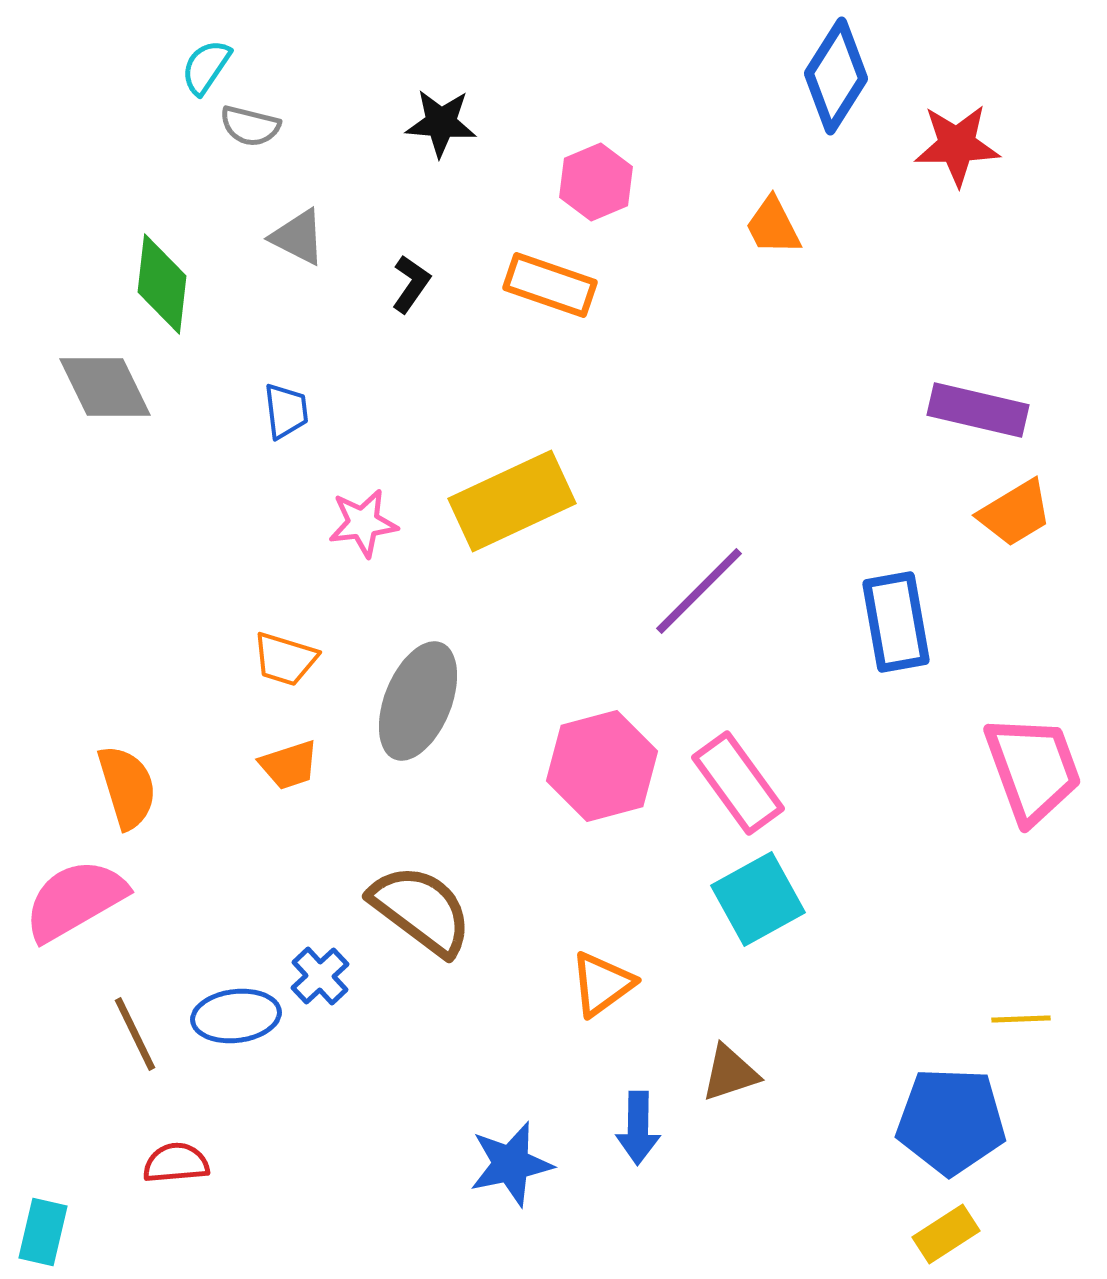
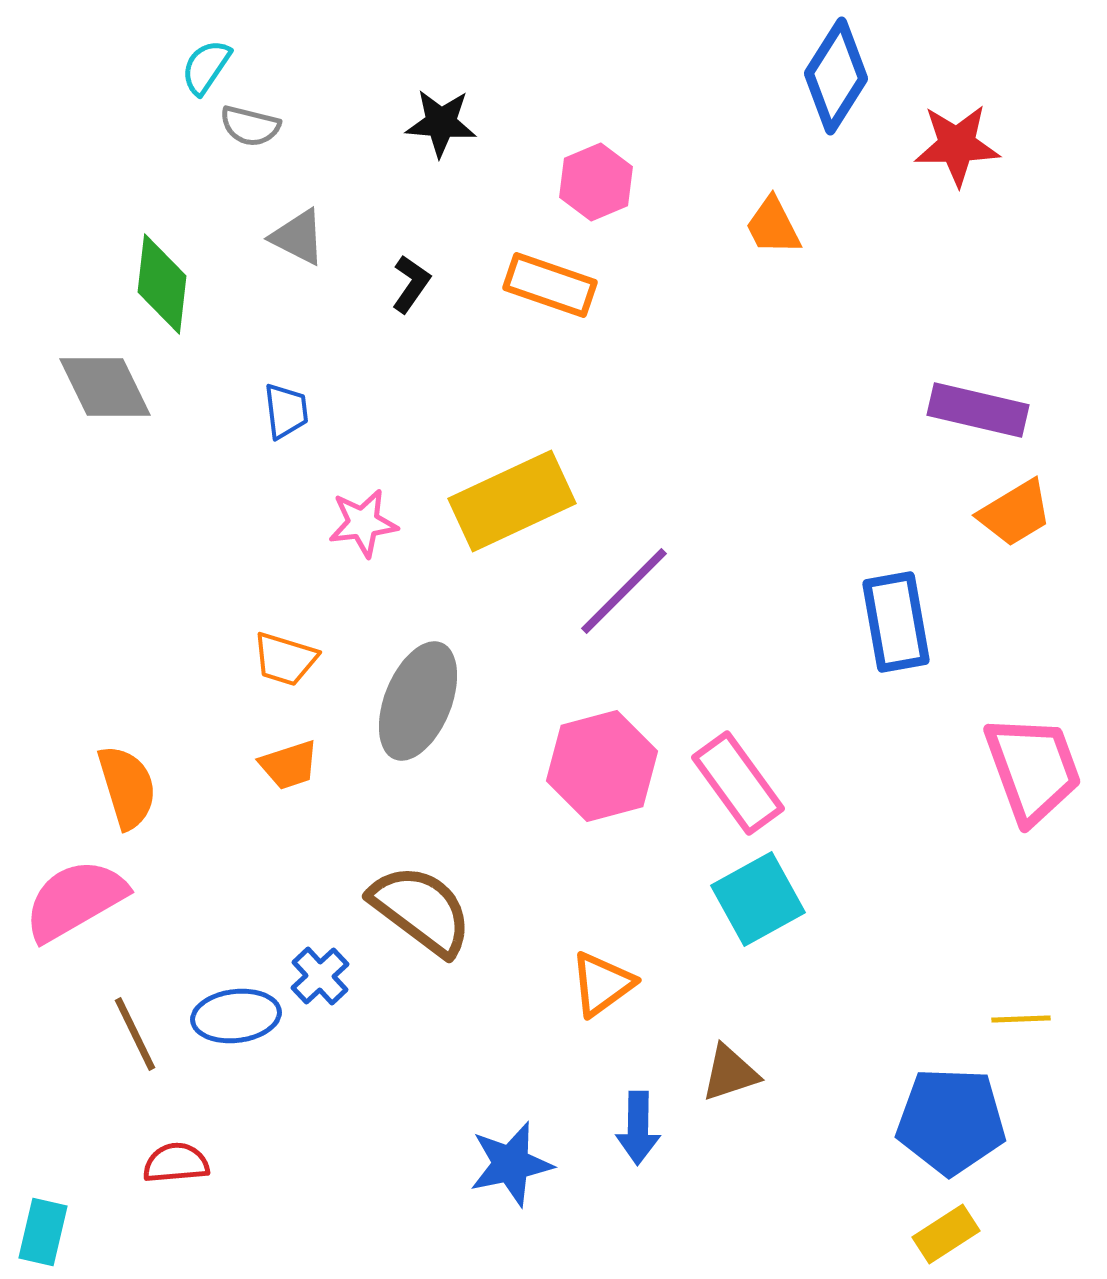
purple line at (699, 591): moved 75 px left
